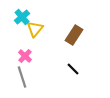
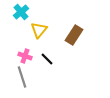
cyan cross: moved 1 px left, 5 px up
yellow triangle: moved 4 px right, 1 px down
pink cross: rotated 24 degrees counterclockwise
black line: moved 26 px left, 10 px up
